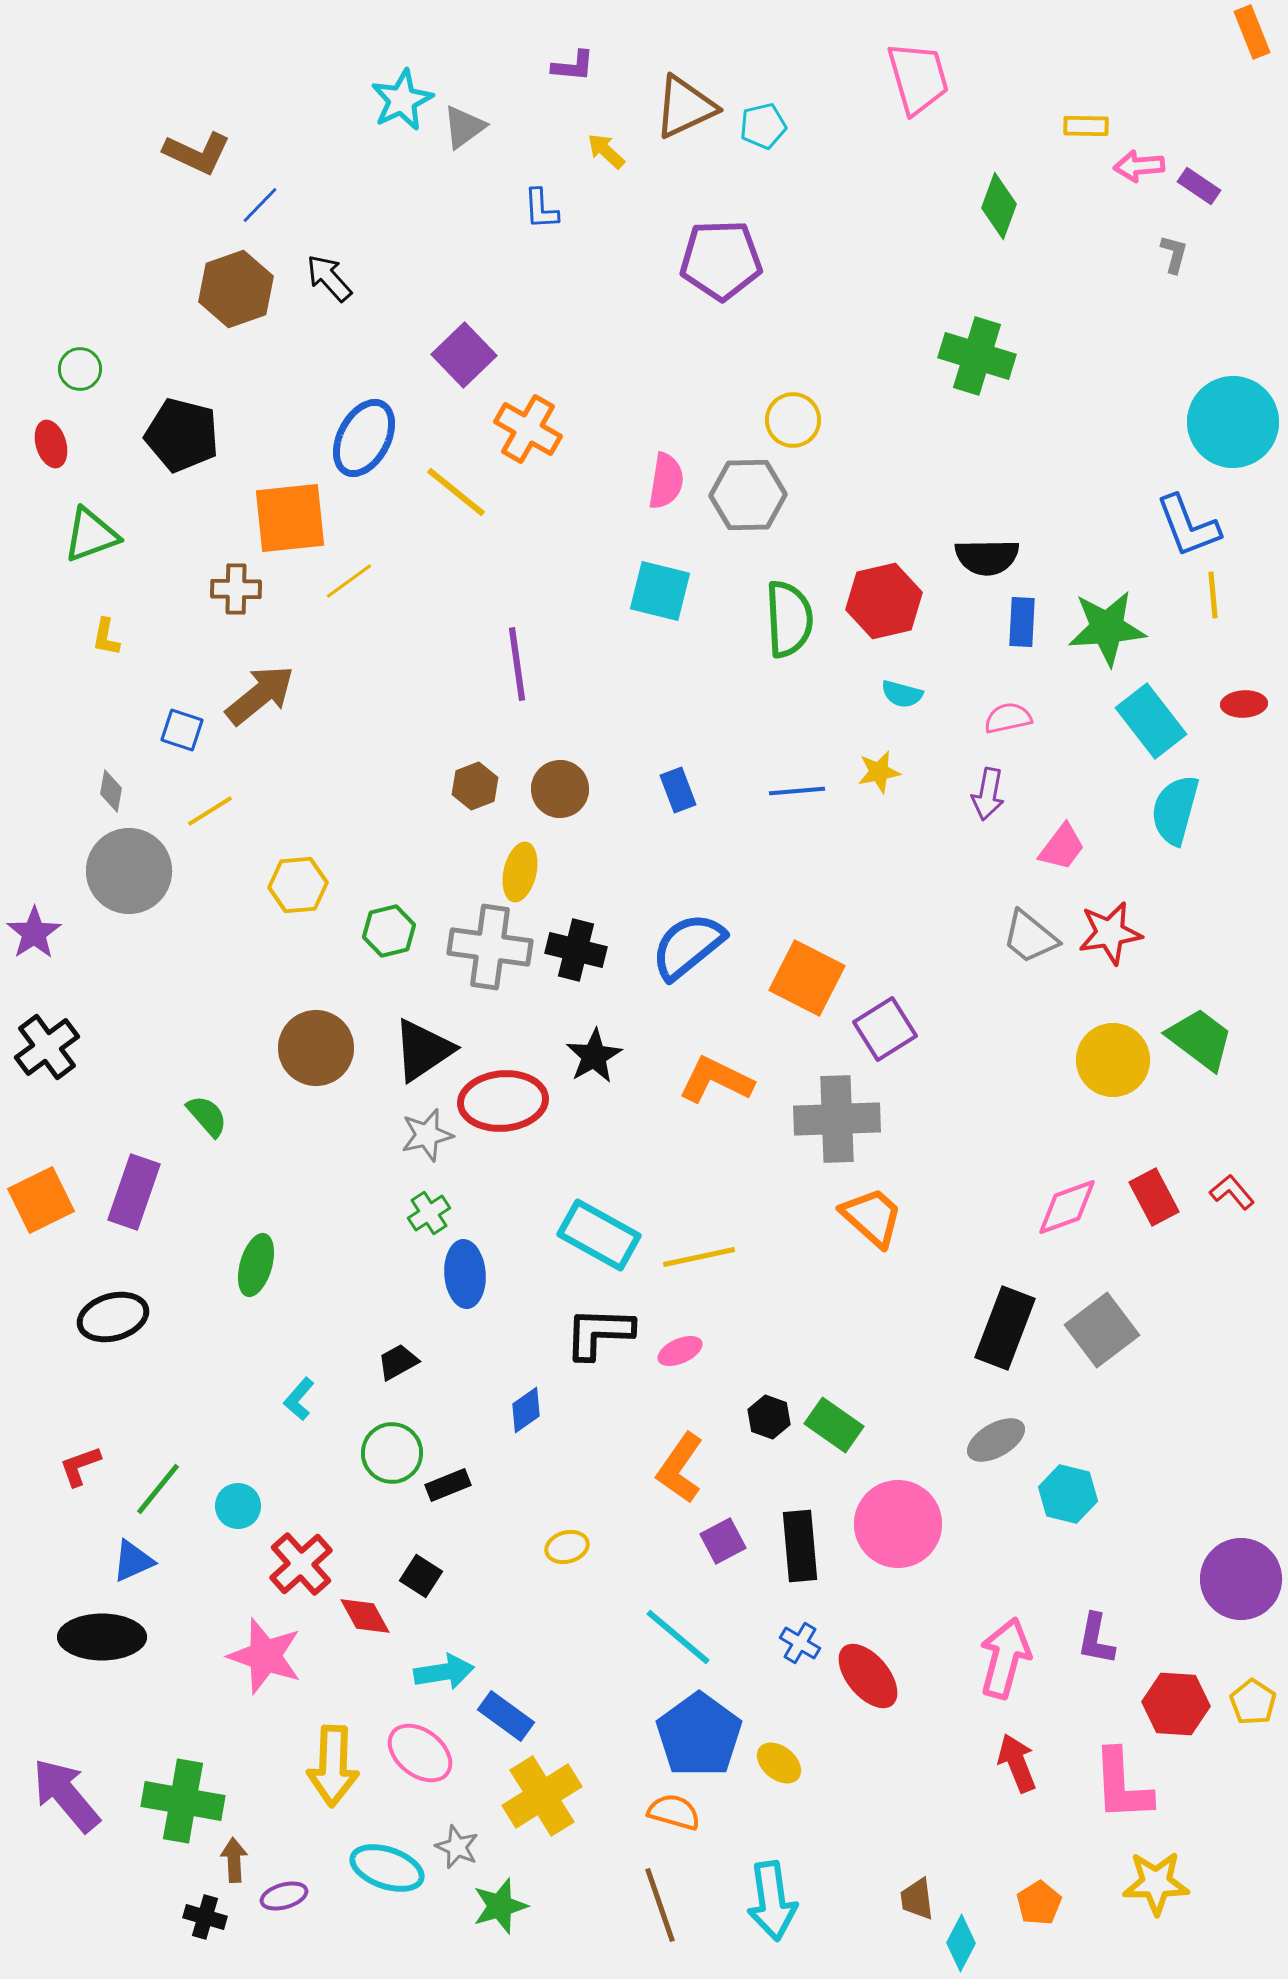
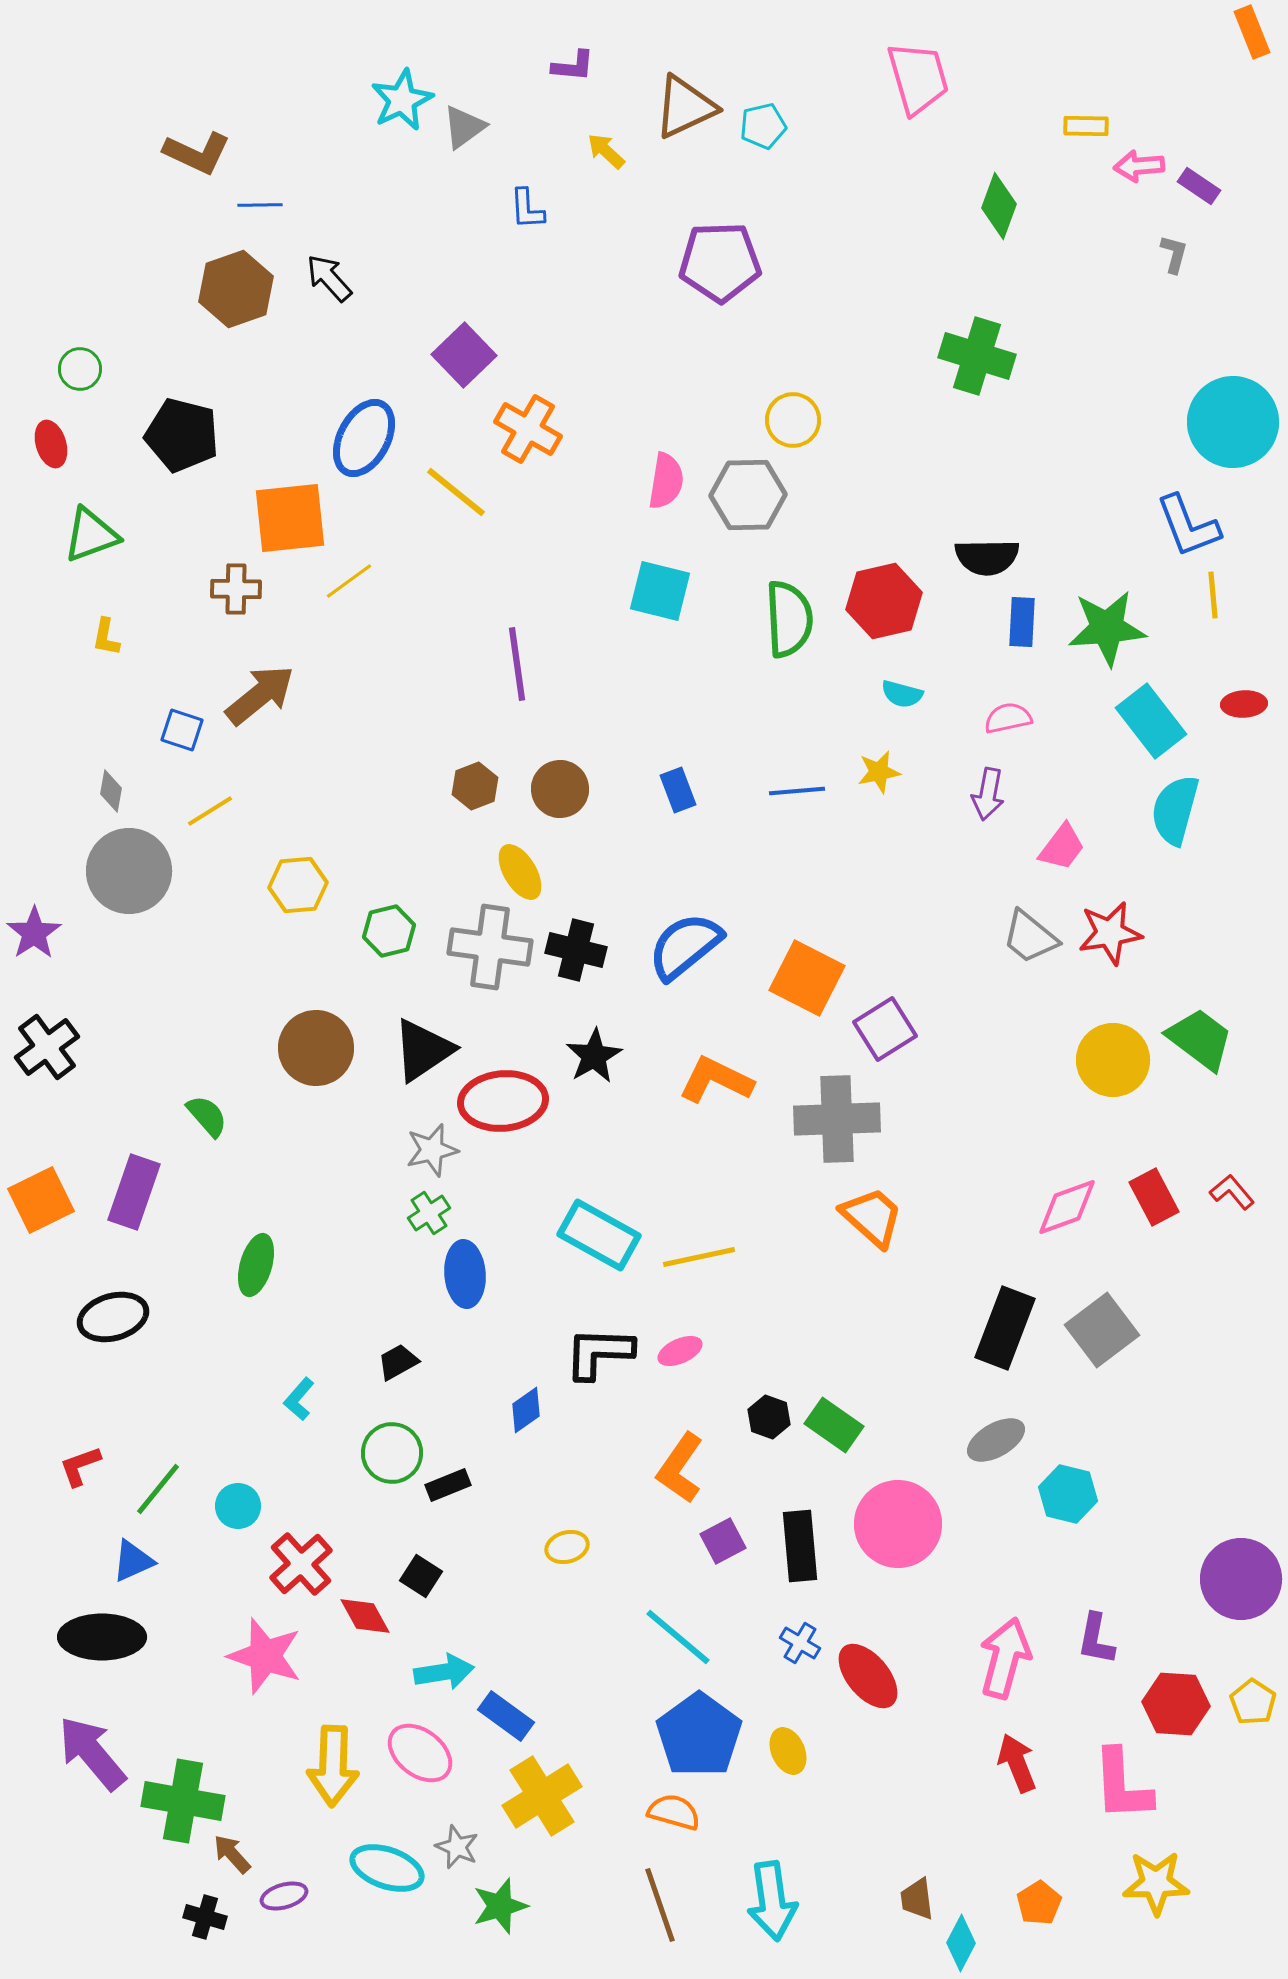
blue line at (260, 205): rotated 45 degrees clockwise
blue L-shape at (541, 209): moved 14 px left
purple pentagon at (721, 260): moved 1 px left, 2 px down
yellow ellipse at (520, 872): rotated 44 degrees counterclockwise
blue semicircle at (688, 946): moved 3 px left
gray star at (427, 1135): moved 5 px right, 15 px down
black L-shape at (599, 1333): moved 20 px down
yellow ellipse at (779, 1763): moved 9 px right, 12 px up; rotated 27 degrees clockwise
purple arrow at (66, 1795): moved 26 px right, 42 px up
brown arrow at (234, 1860): moved 2 px left, 6 px up; rotated 39 degrees counterclockwise
